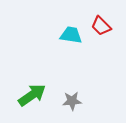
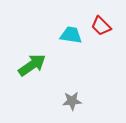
green arrow: moved 30 px up
